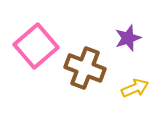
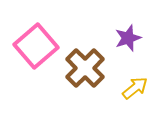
brown cross: rotated 24 degrees clockwise
yellow arrow: rotated 16 degrees counterclockwise
